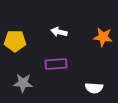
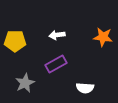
white arrow: moved 2 px left, 3 px down; rotated 21 degrees counterclockwise
purple rectangle: rotated 25 degrees counterclockwise
gray star: moved 2 px right; rotated 30 degrees counterclockwise
white semicircle: moved 9 px left
